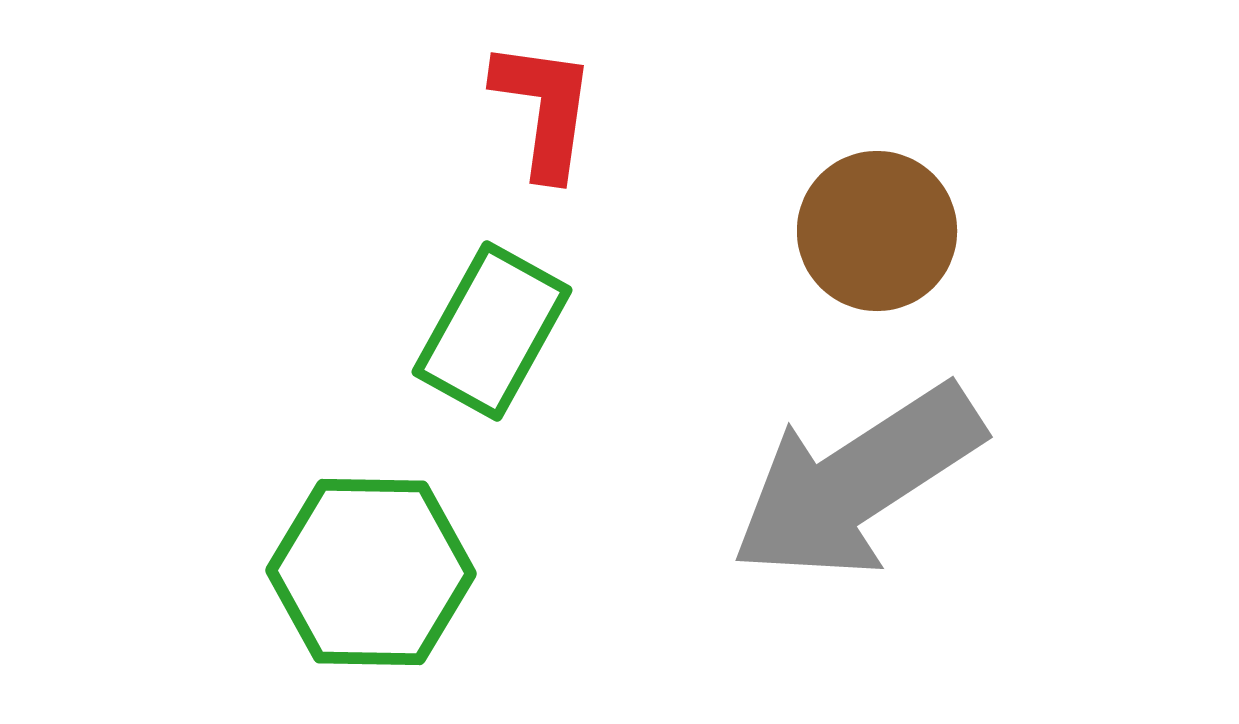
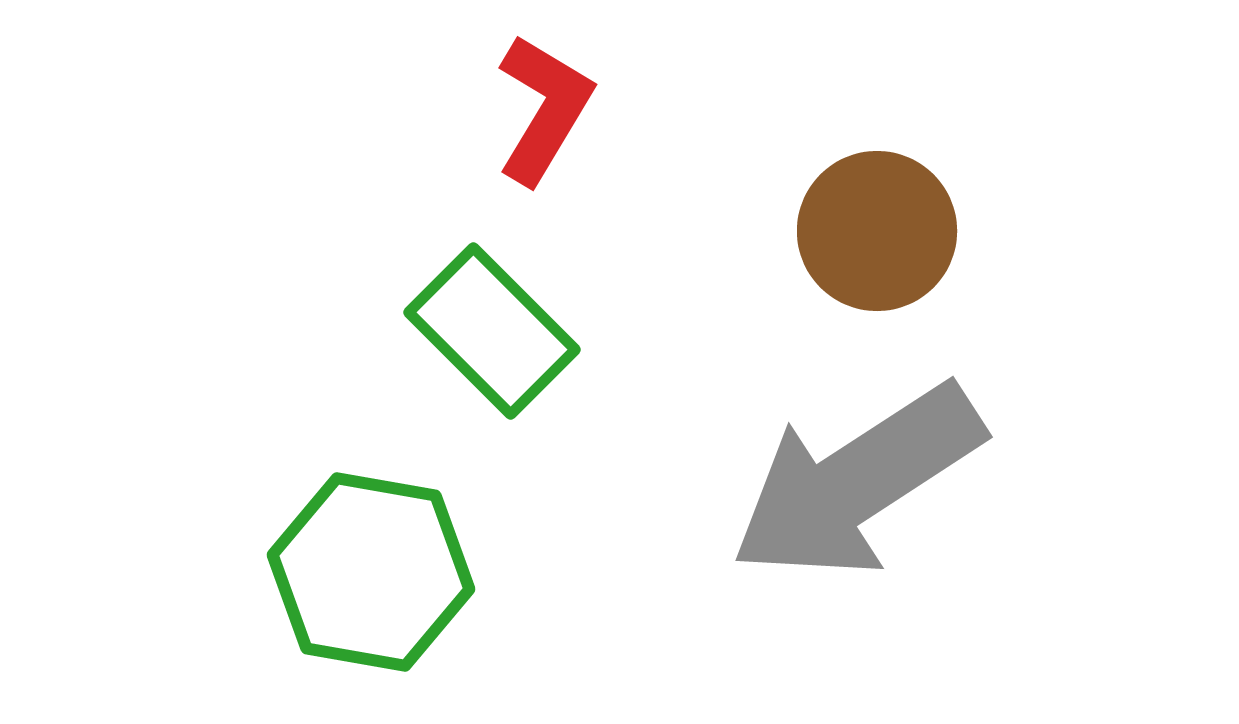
red L-shape: rotated 23 degrees clockwise
green rectangle: rotated 74 degrees counterclockwise
green hexagon: rotated 9 degrees clockwise
